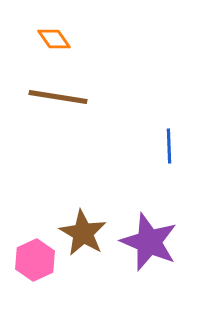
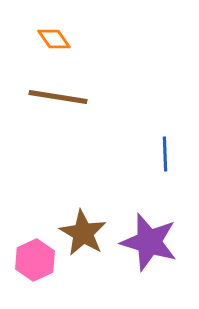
blue line: moved 4 px left, 8 px down
purple star: rotated 6 degrees counterclockwise
